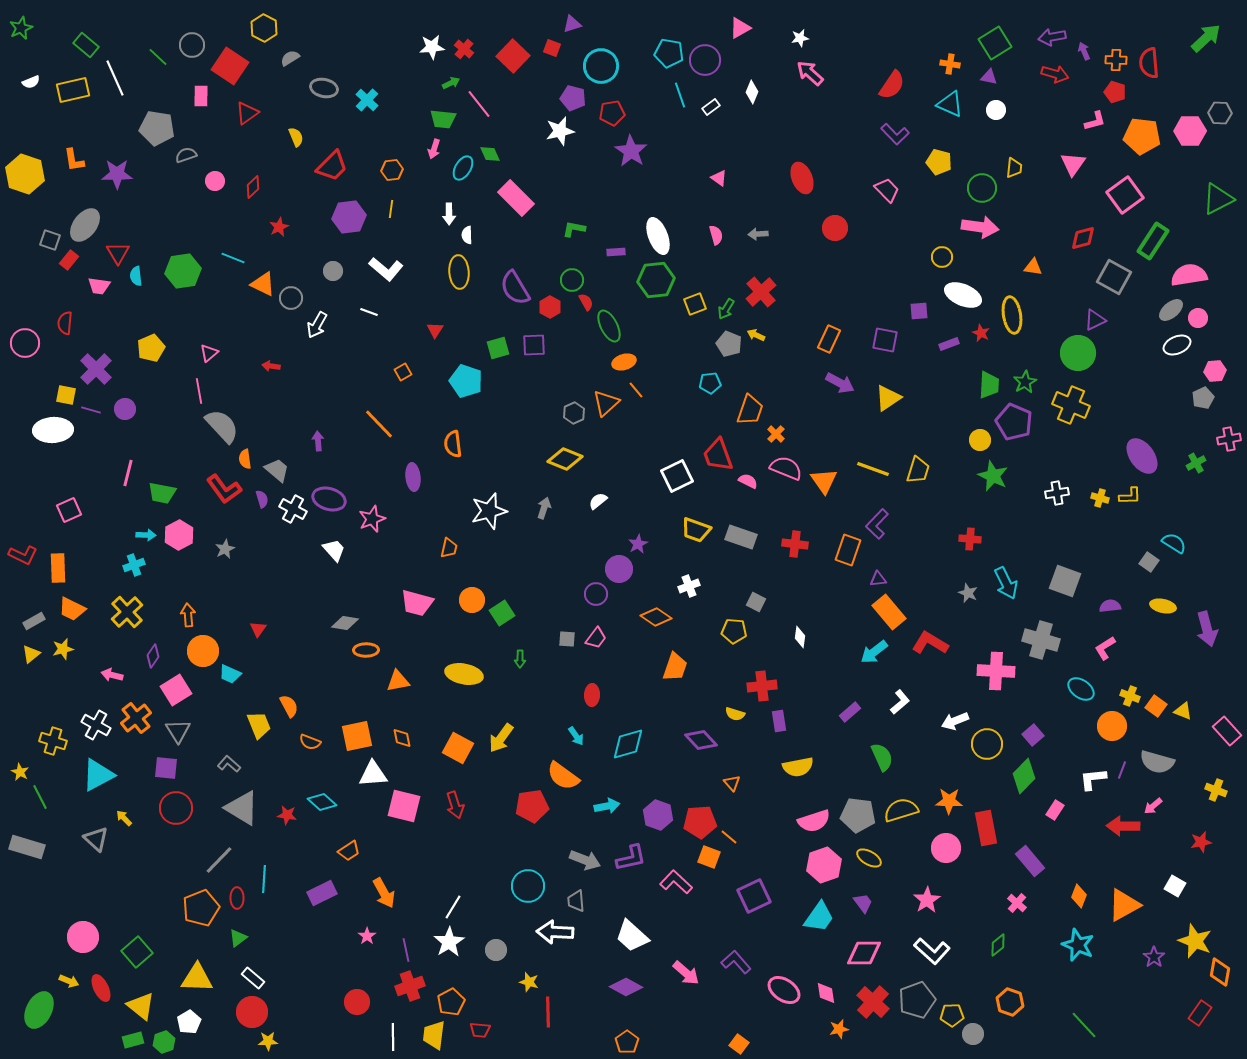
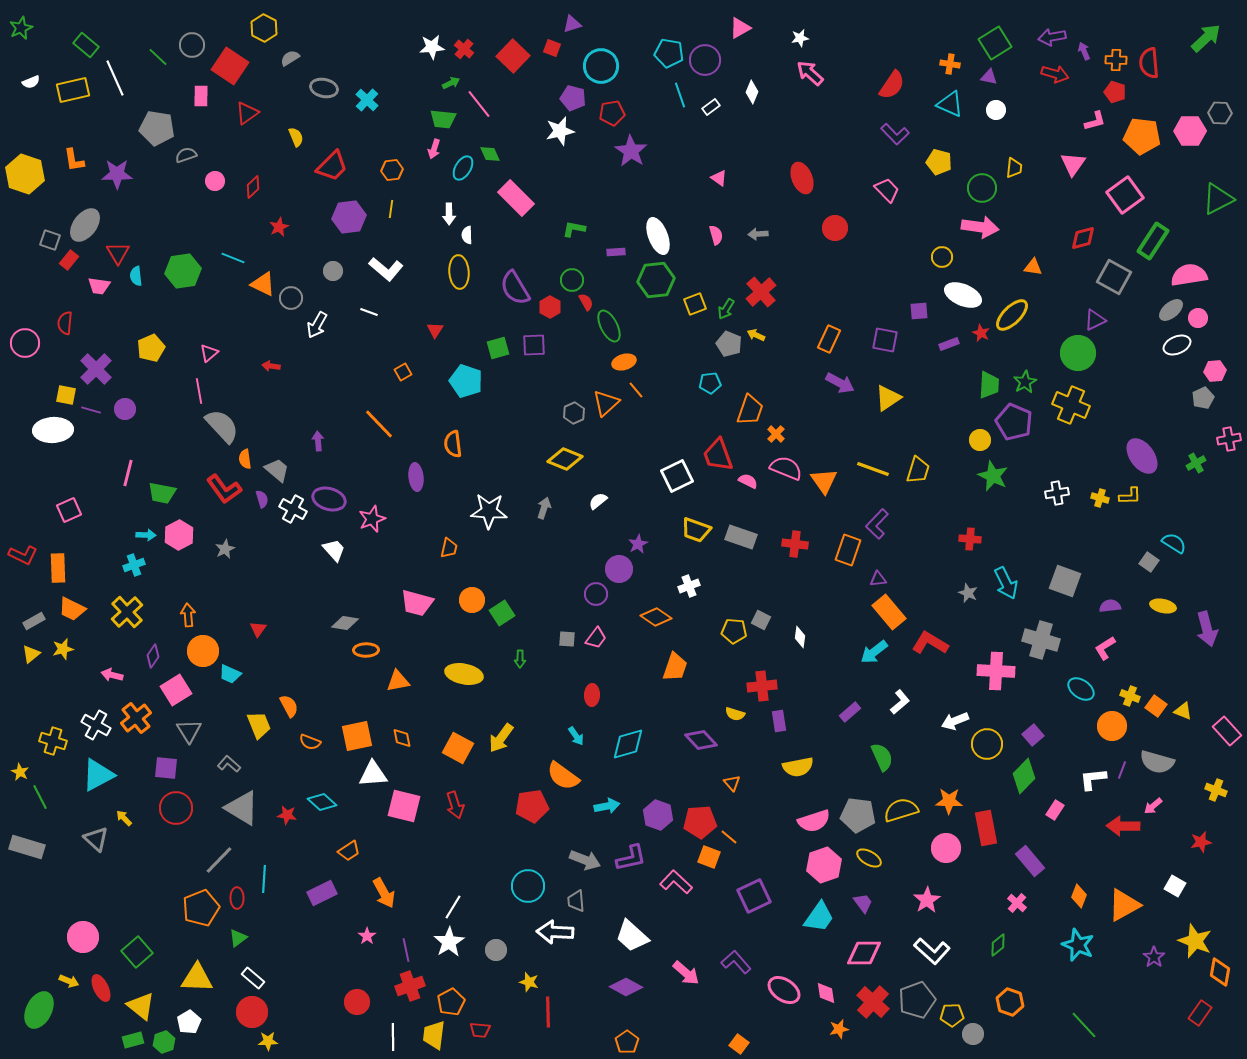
yellow ellipse at (1012, 315): rotated 54 degrees clockwise
purple ellipse at (413, 477): moved 3 px right
white star at (489, 511): rotated 18 degrees clockwise
gray square at (756, 602): moved 5 px right, 18 px down
gray triangle at (178, 731): moved 11 px right
